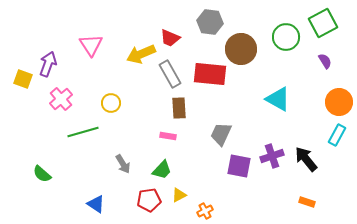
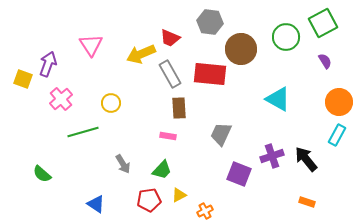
purple square: moved 8 px down; rotated 10 degrees clockwise
